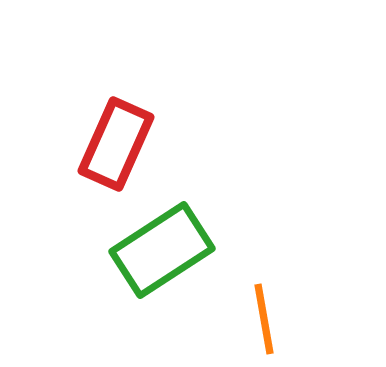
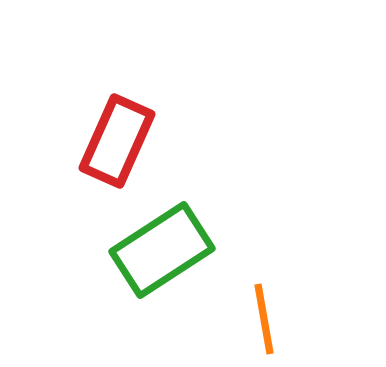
red rectangle: moved 1 px right, 3 px up
